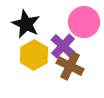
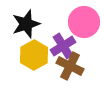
black star: rotated 28 degrees clockwise
purple cross: rotated 15 degrees clockwise
